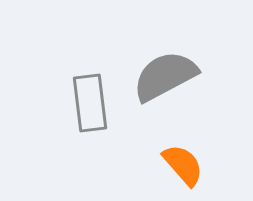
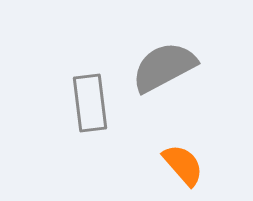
gray semicircle: moved 1 px left, 9 px up
